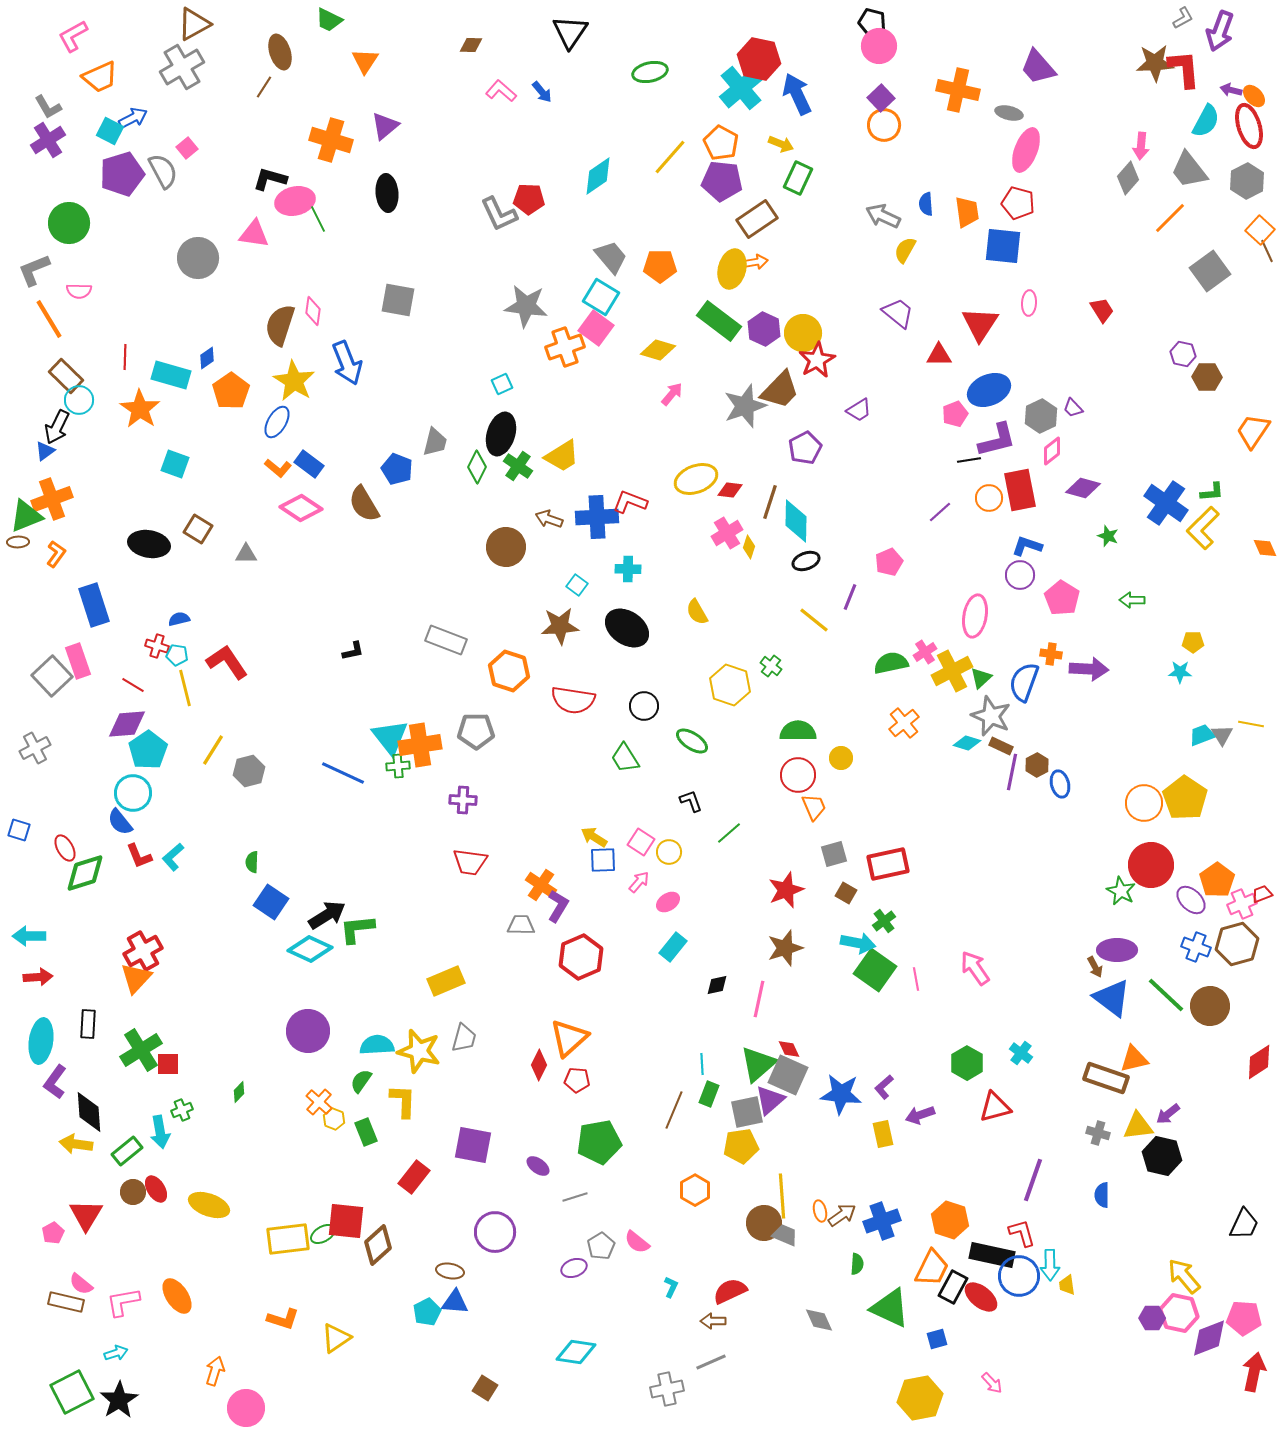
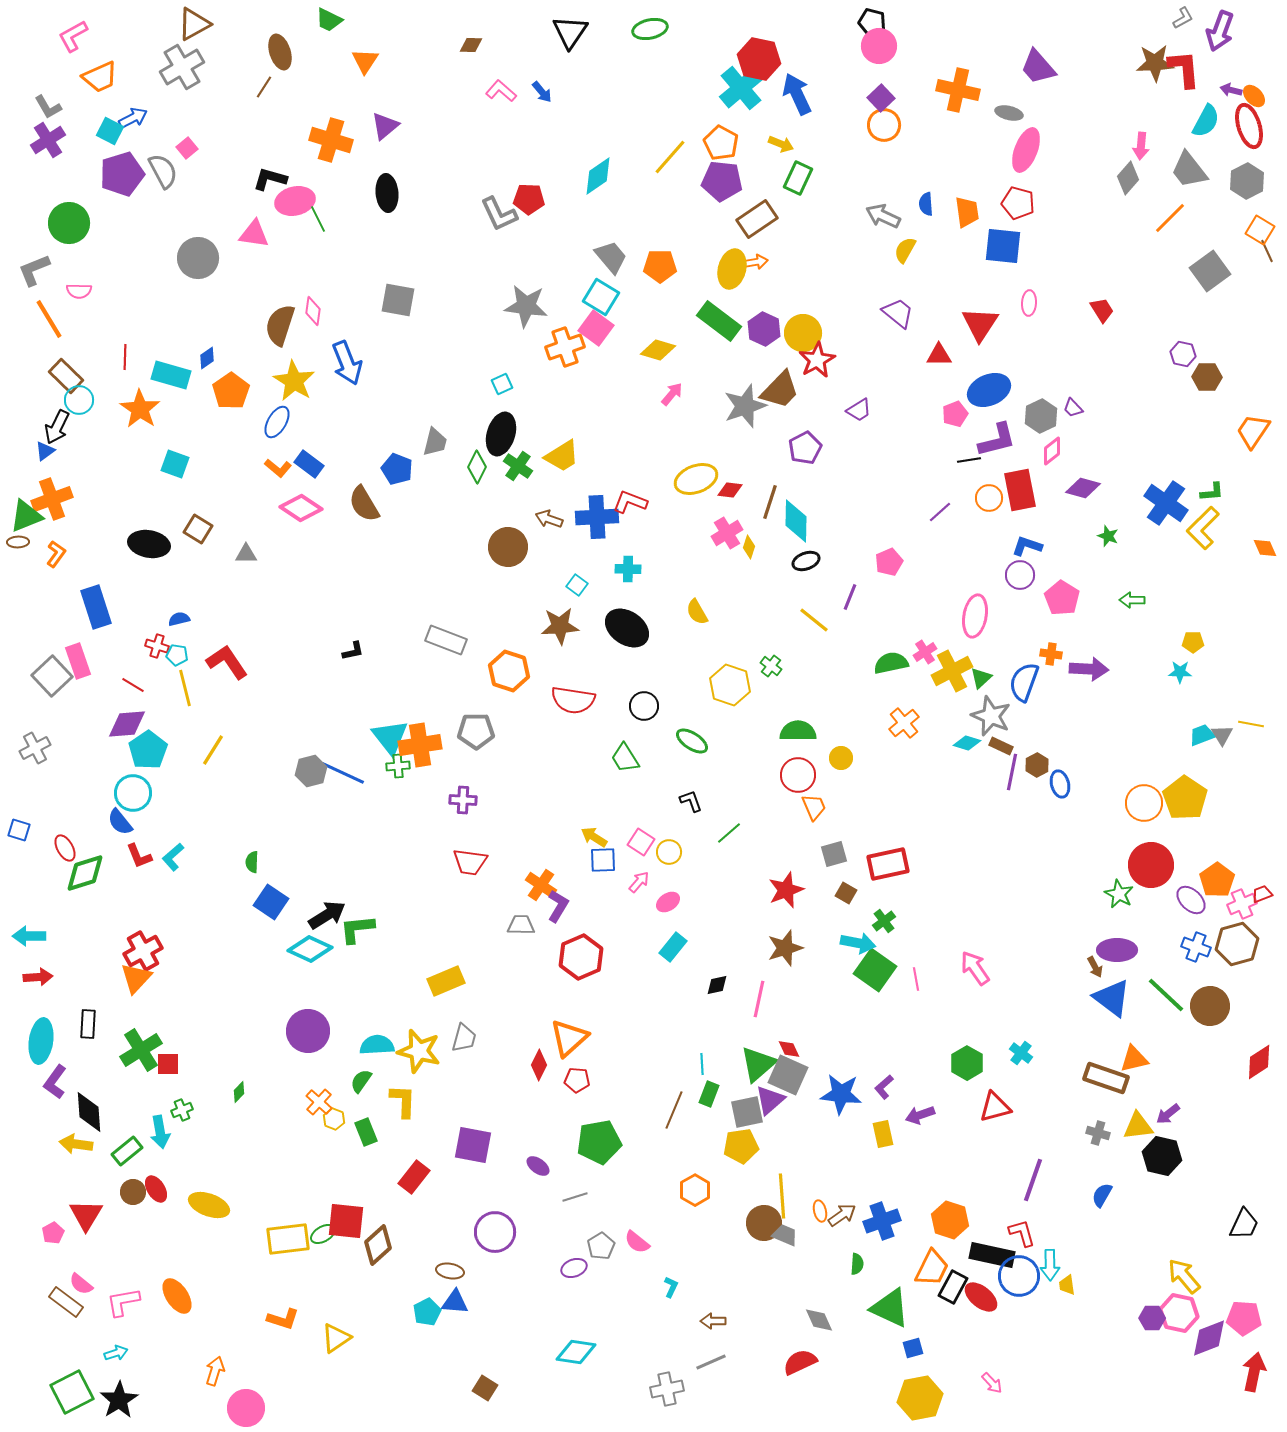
green ellipse at (650, 72): moved 43 px up
orange square at (1260, 230): rotated 12 degrees counterclockwise
brown circle at (506, 547): moved 2 px right
blue rectangle at (94, 605): moved 2 px right, 2 px down
gray hexagon at (249, 771): moved 62 px right
green star at (1121, 891): moved 2 px left, 3 px down
blue semicircle at (1102, 1195): rotated 30 degrees clockwise
red semicircle at (730, 1291): moved 70 px right, 71 px down
brown rectangle at (66, 1302): rotated 24 degrees clockwise
blue square at (937, 1339): moved 24 px left, 9 px down
